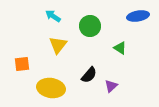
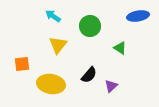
yellow ellipse: moved 4 px up
